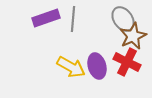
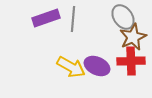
gray ellipse: moved 2 px up
brown star: moved 1 px down
red cross: moved 4 px right, 1 px up; rotated 28 degrees counterclockwise
purple ellipse: rotated 50 degrees counterclockwise
